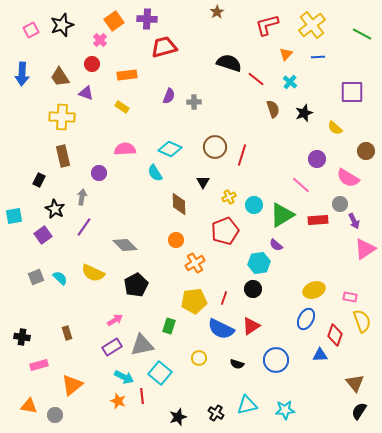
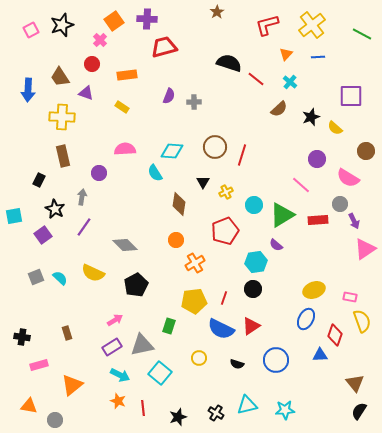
blue arrow at (22, 74): moved 6 px right, 16 px down
purple square at (352, 92): moved 1 px left, 4 px down
brown semicircle at (273, 109): moved 6 px right; rotated 66 degrees clockwise
black star at (304, 113): moved 7 px right, 4 px down
cyan diamond at (170, 149): moved 2 px right, 2 px down; rotated 20 degrees counterclockwise
yellow cross at (229, 197): moved 3 px left, 5 px up
brown diamond at (179, 204): rotated 10 degrees clockwise
cyan hexagon at (259, 263): moved 3 px left, 1 px up
cyan arrow at (124, 377): moved 4 px left, 2 px up
red line at (142, 396): moved 1 px right, 12 px down
gray circle at (55, 415): moved 5 px down
